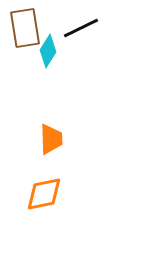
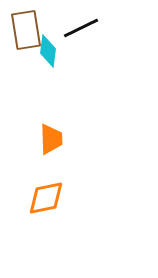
brown rectangle: moved 1 px right, 2 px down
cyan diamond: rotated 24 degrees counterclockwise
orange diamond: moved 2 px right, 4 px down
